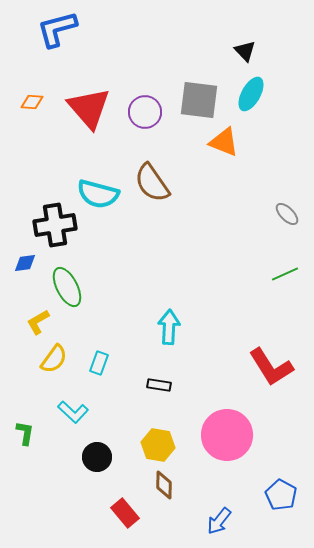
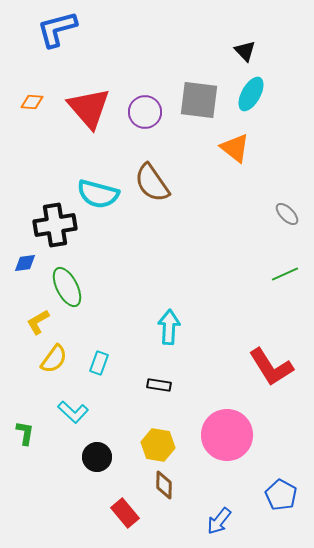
orange triangle: moved 11 px right, 6 px down; rotated 16 degrees clockwise
